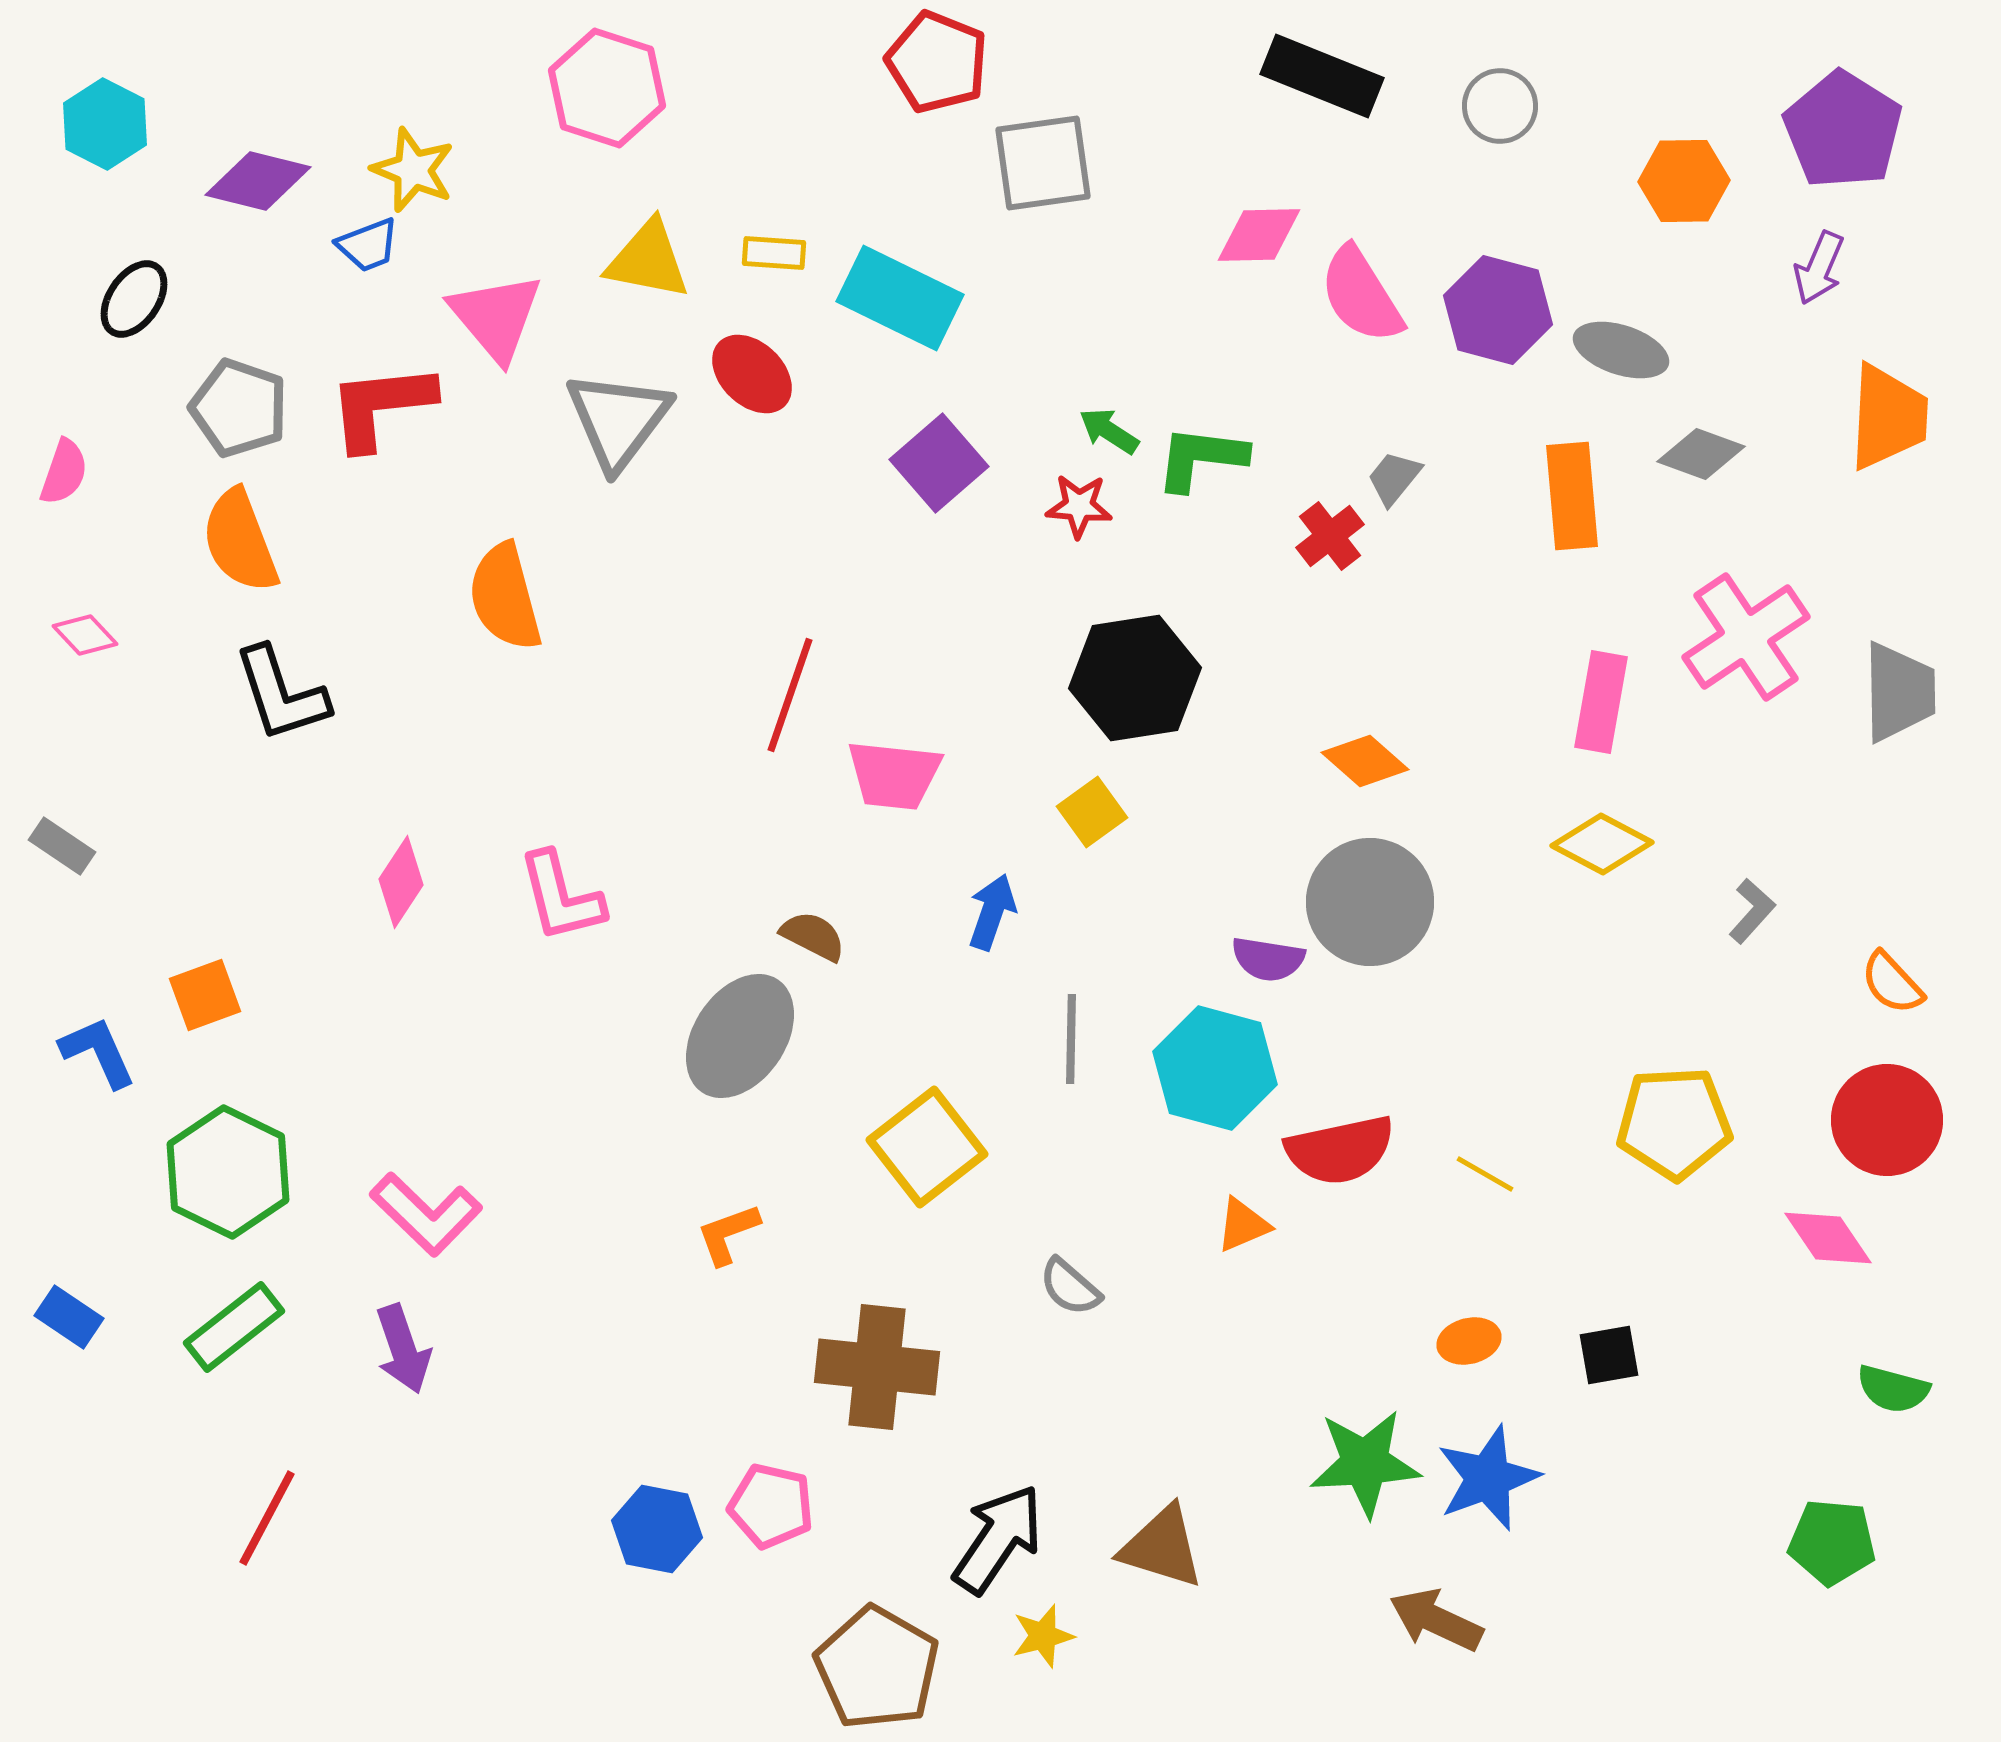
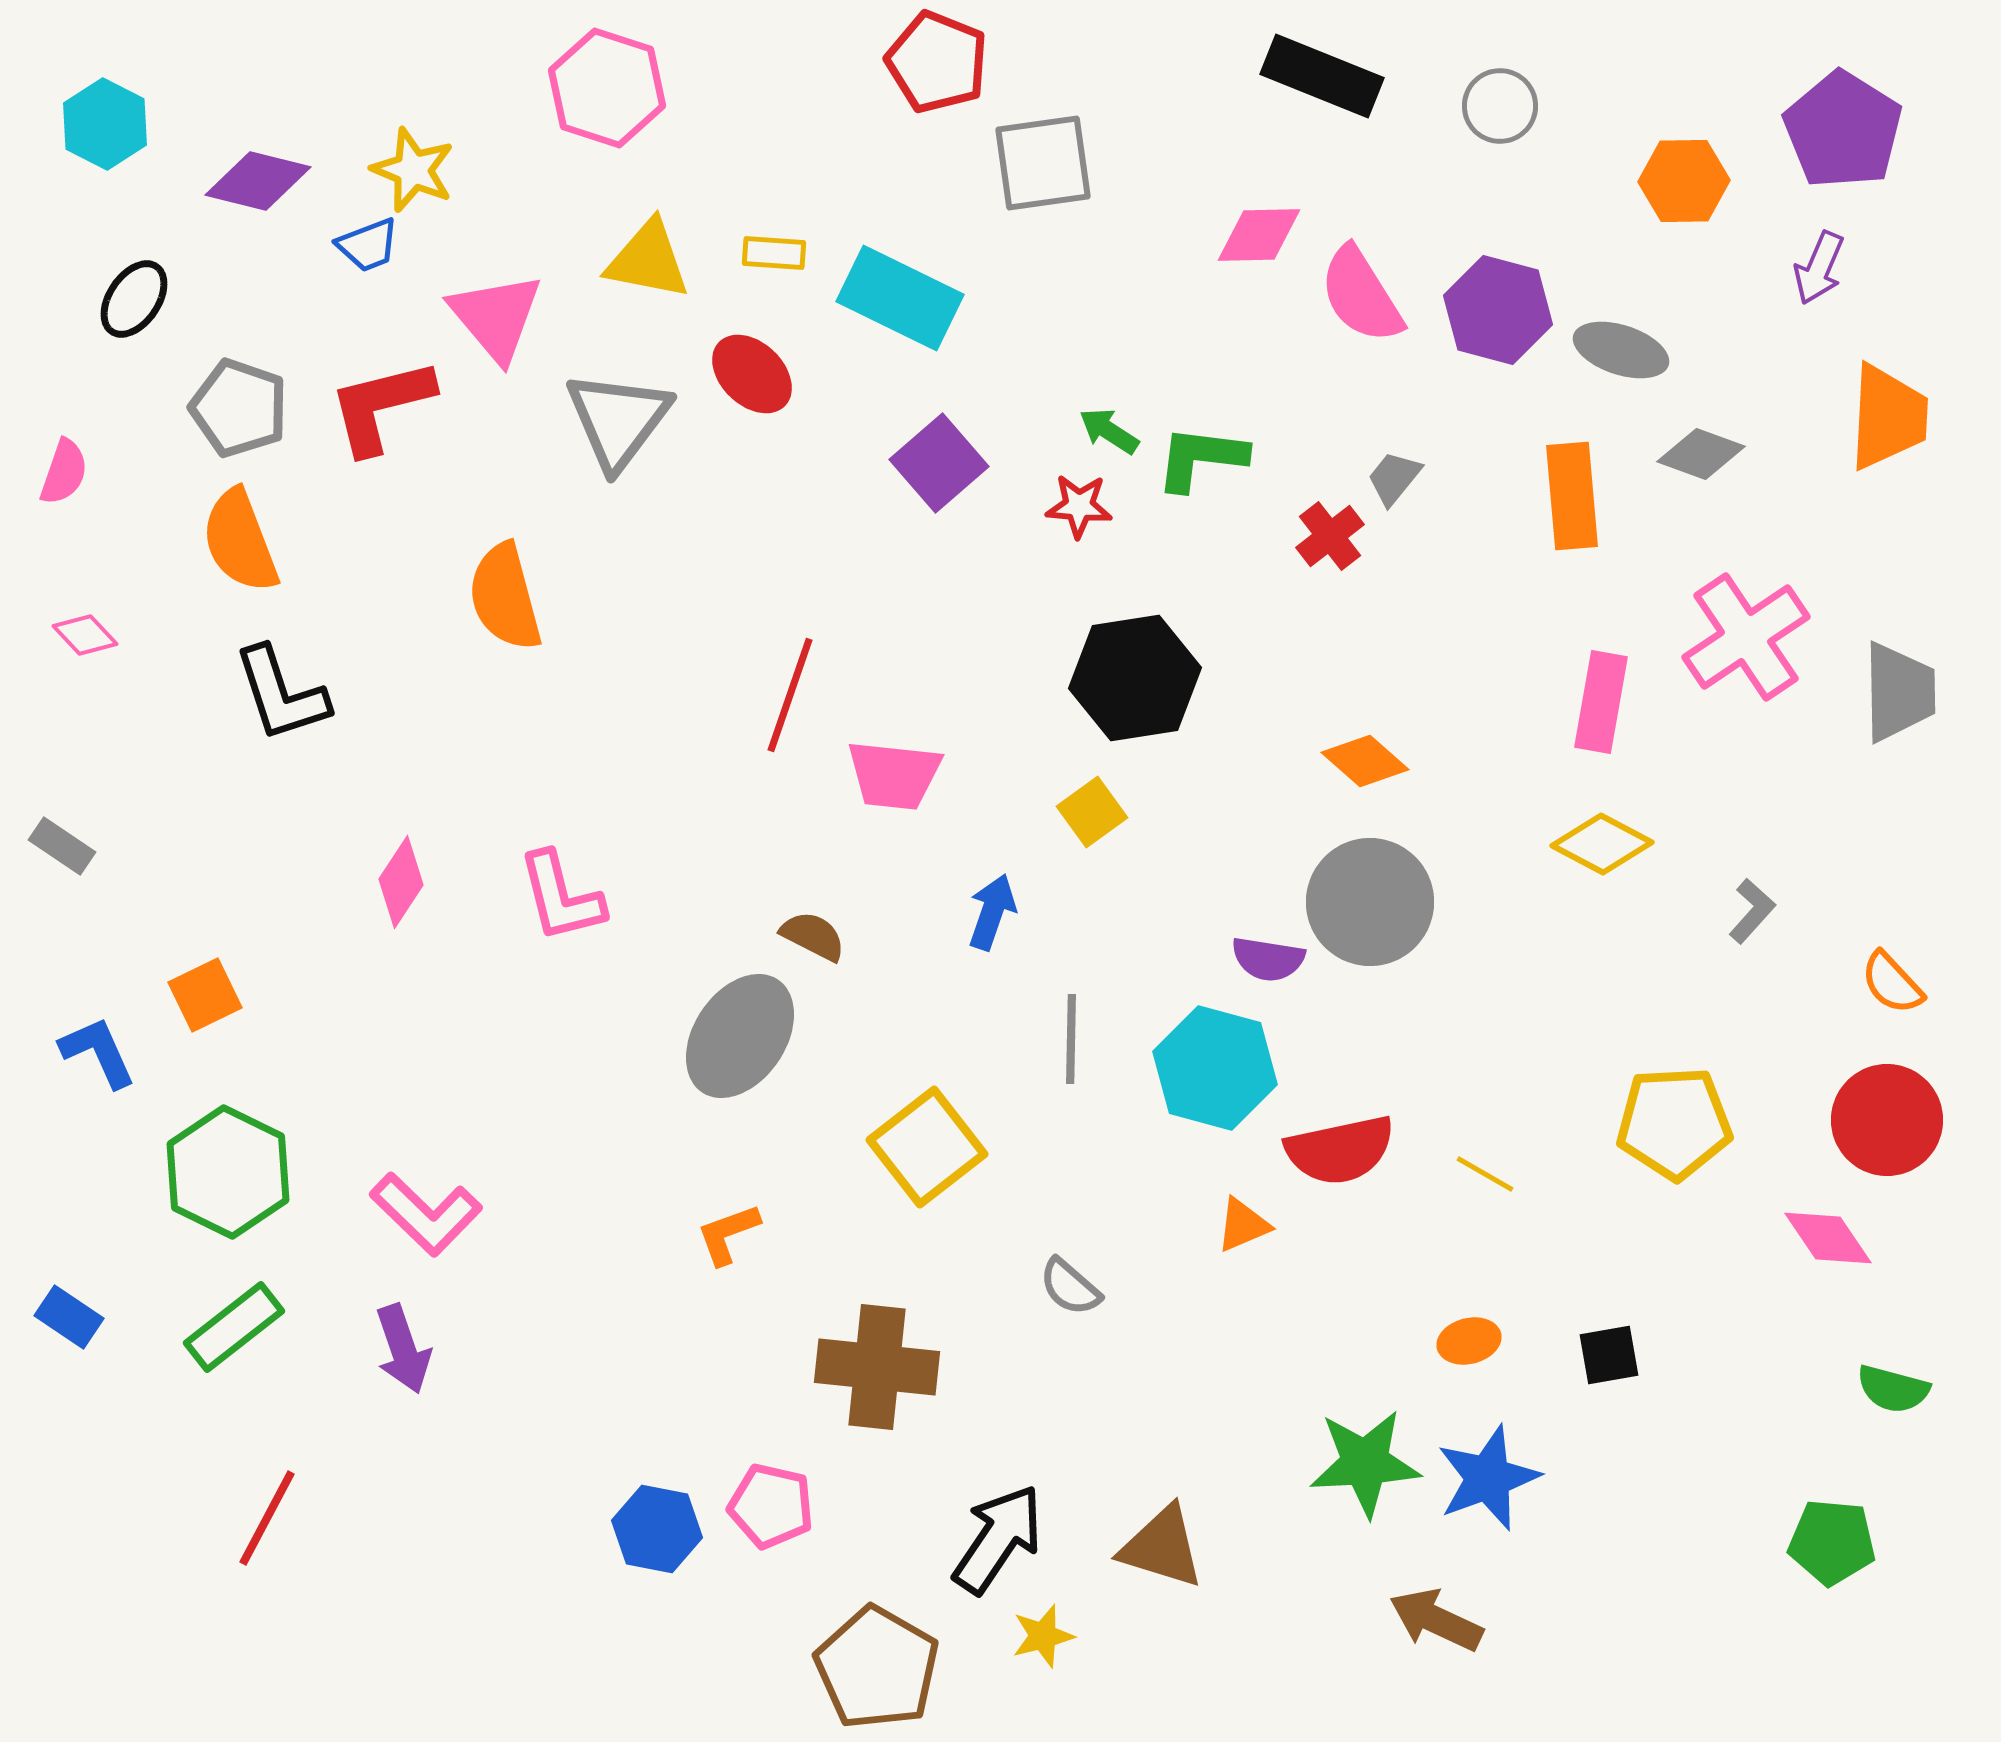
red L-shape at (381, 406): rotated 8 degrees counterclockwise
orange square at (205, 995): rotated 6 degrees counterclockwise
